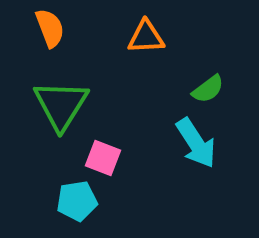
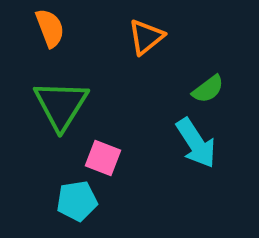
orange triangle: rotated 36 degrees counterclockwise
